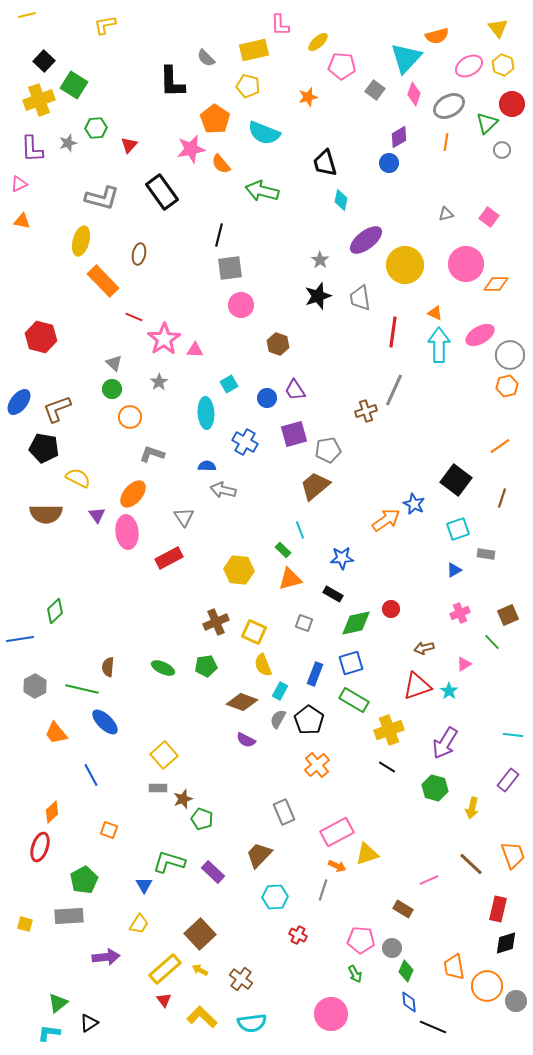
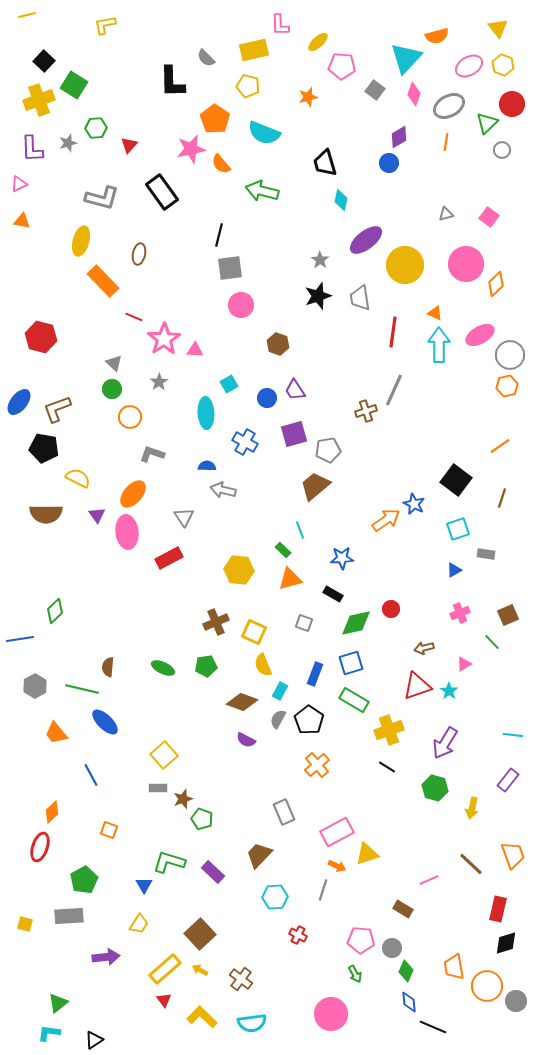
orange diamond at (496, 284): rotated 45 degrees counterclockwise
black triangle at (89, 1023): moved 5 px right, 17 px down
